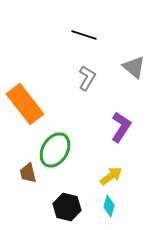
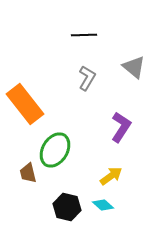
black line: rotated 20 degrees counterclockwise
cyan diamond: moved 6 px left, 1 px up; rotated 65 degrees counterclockwise
